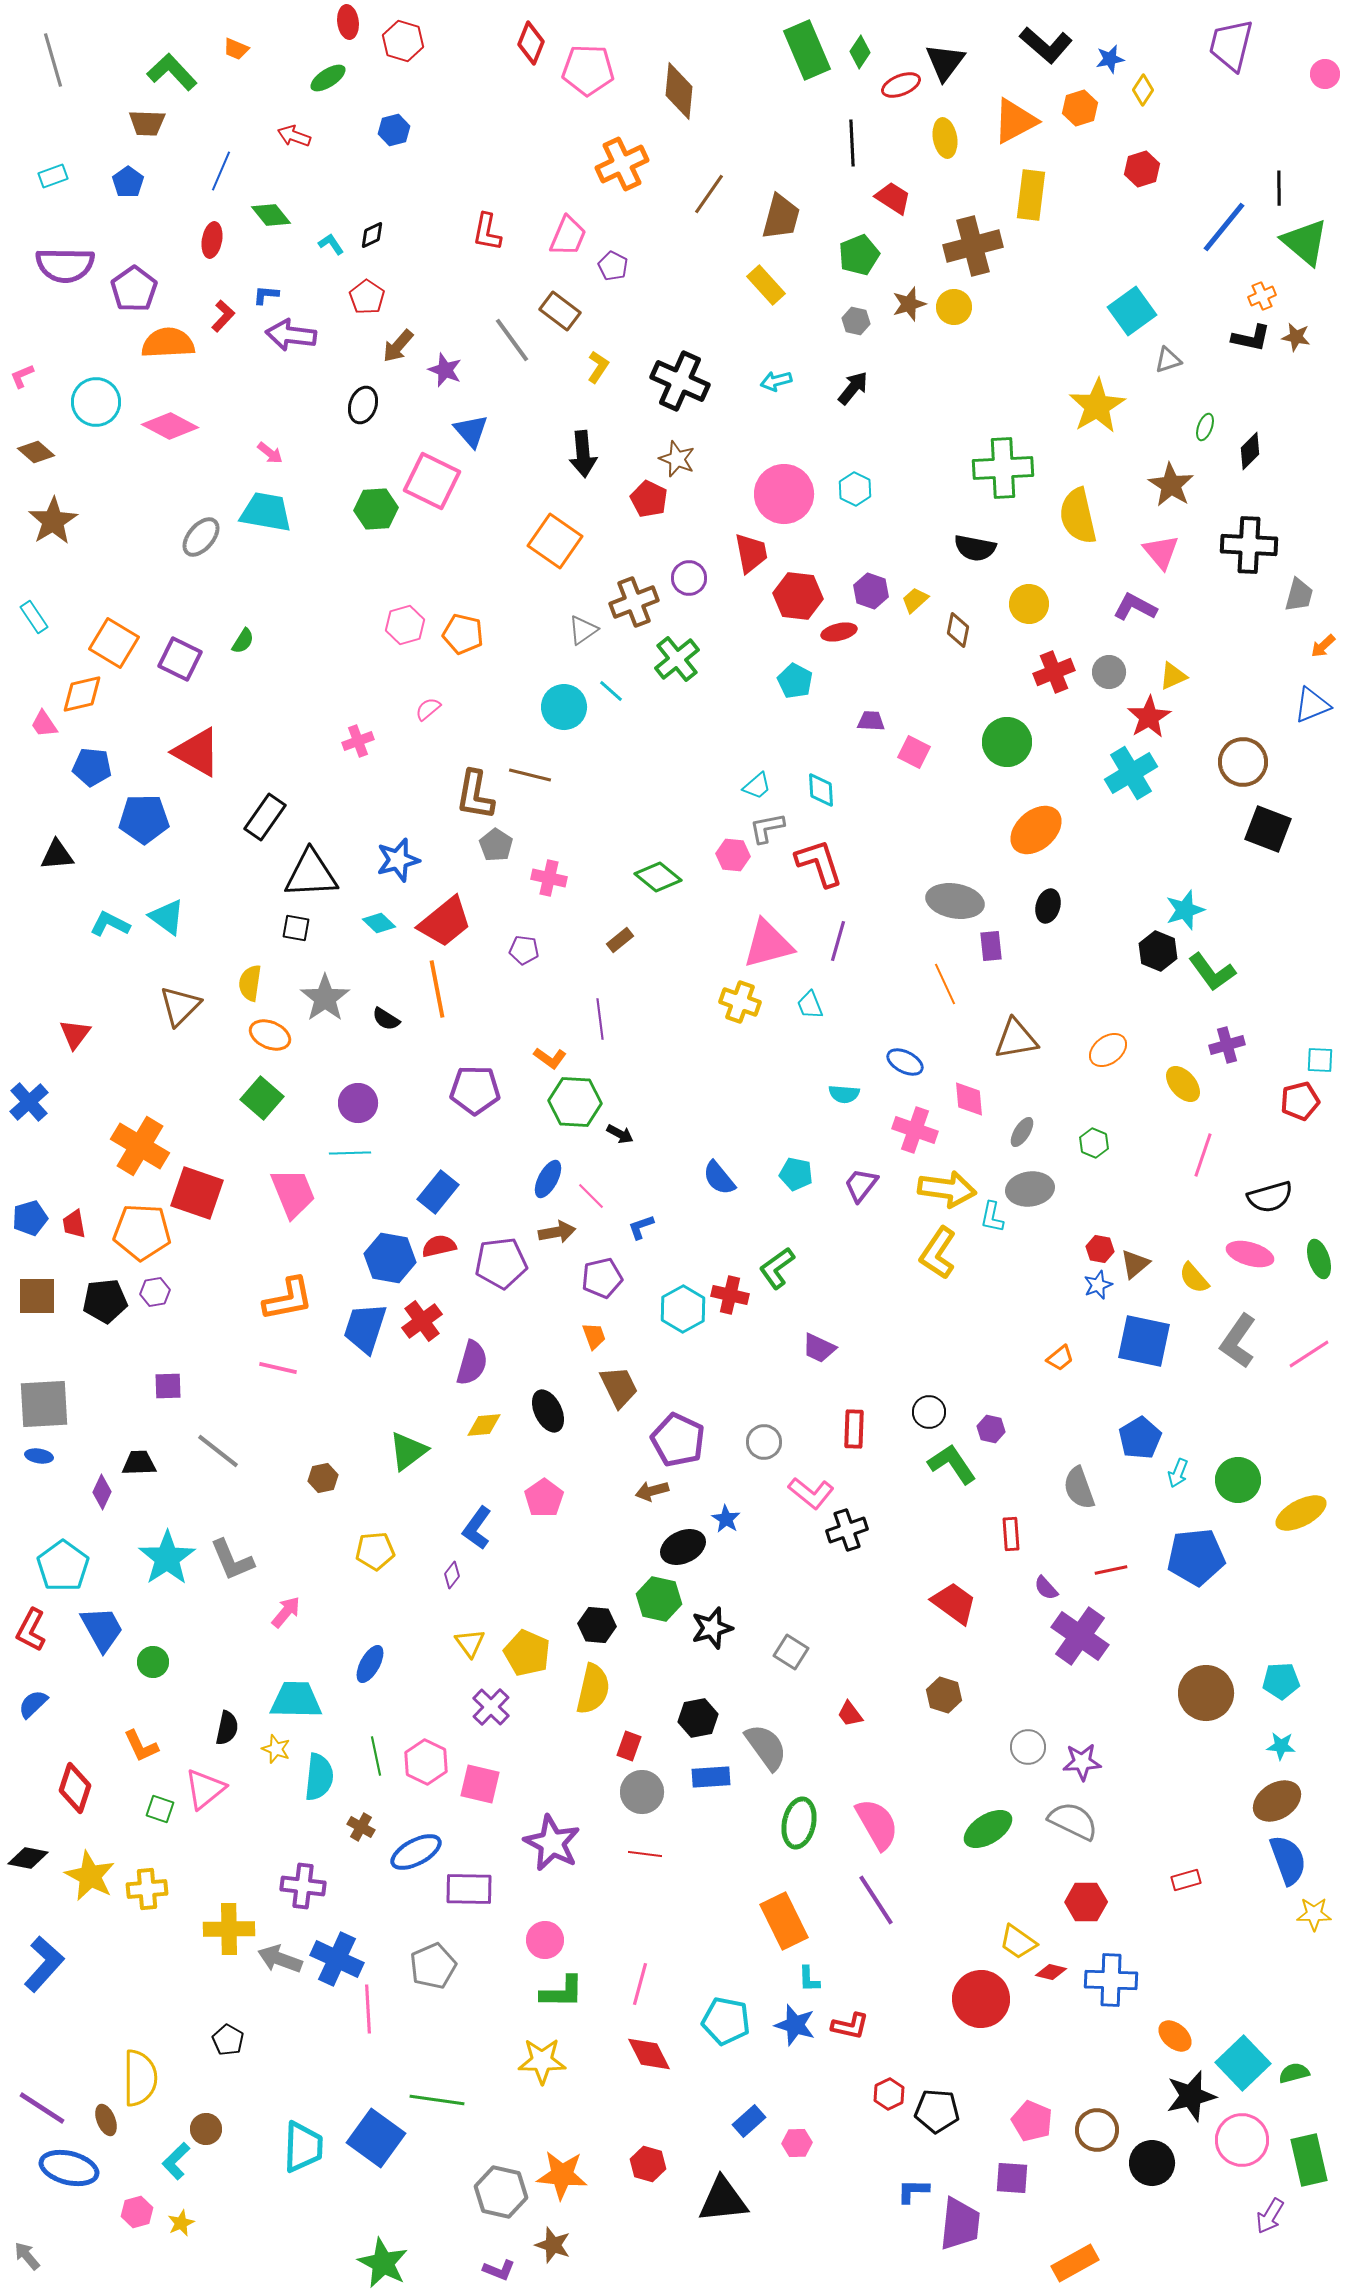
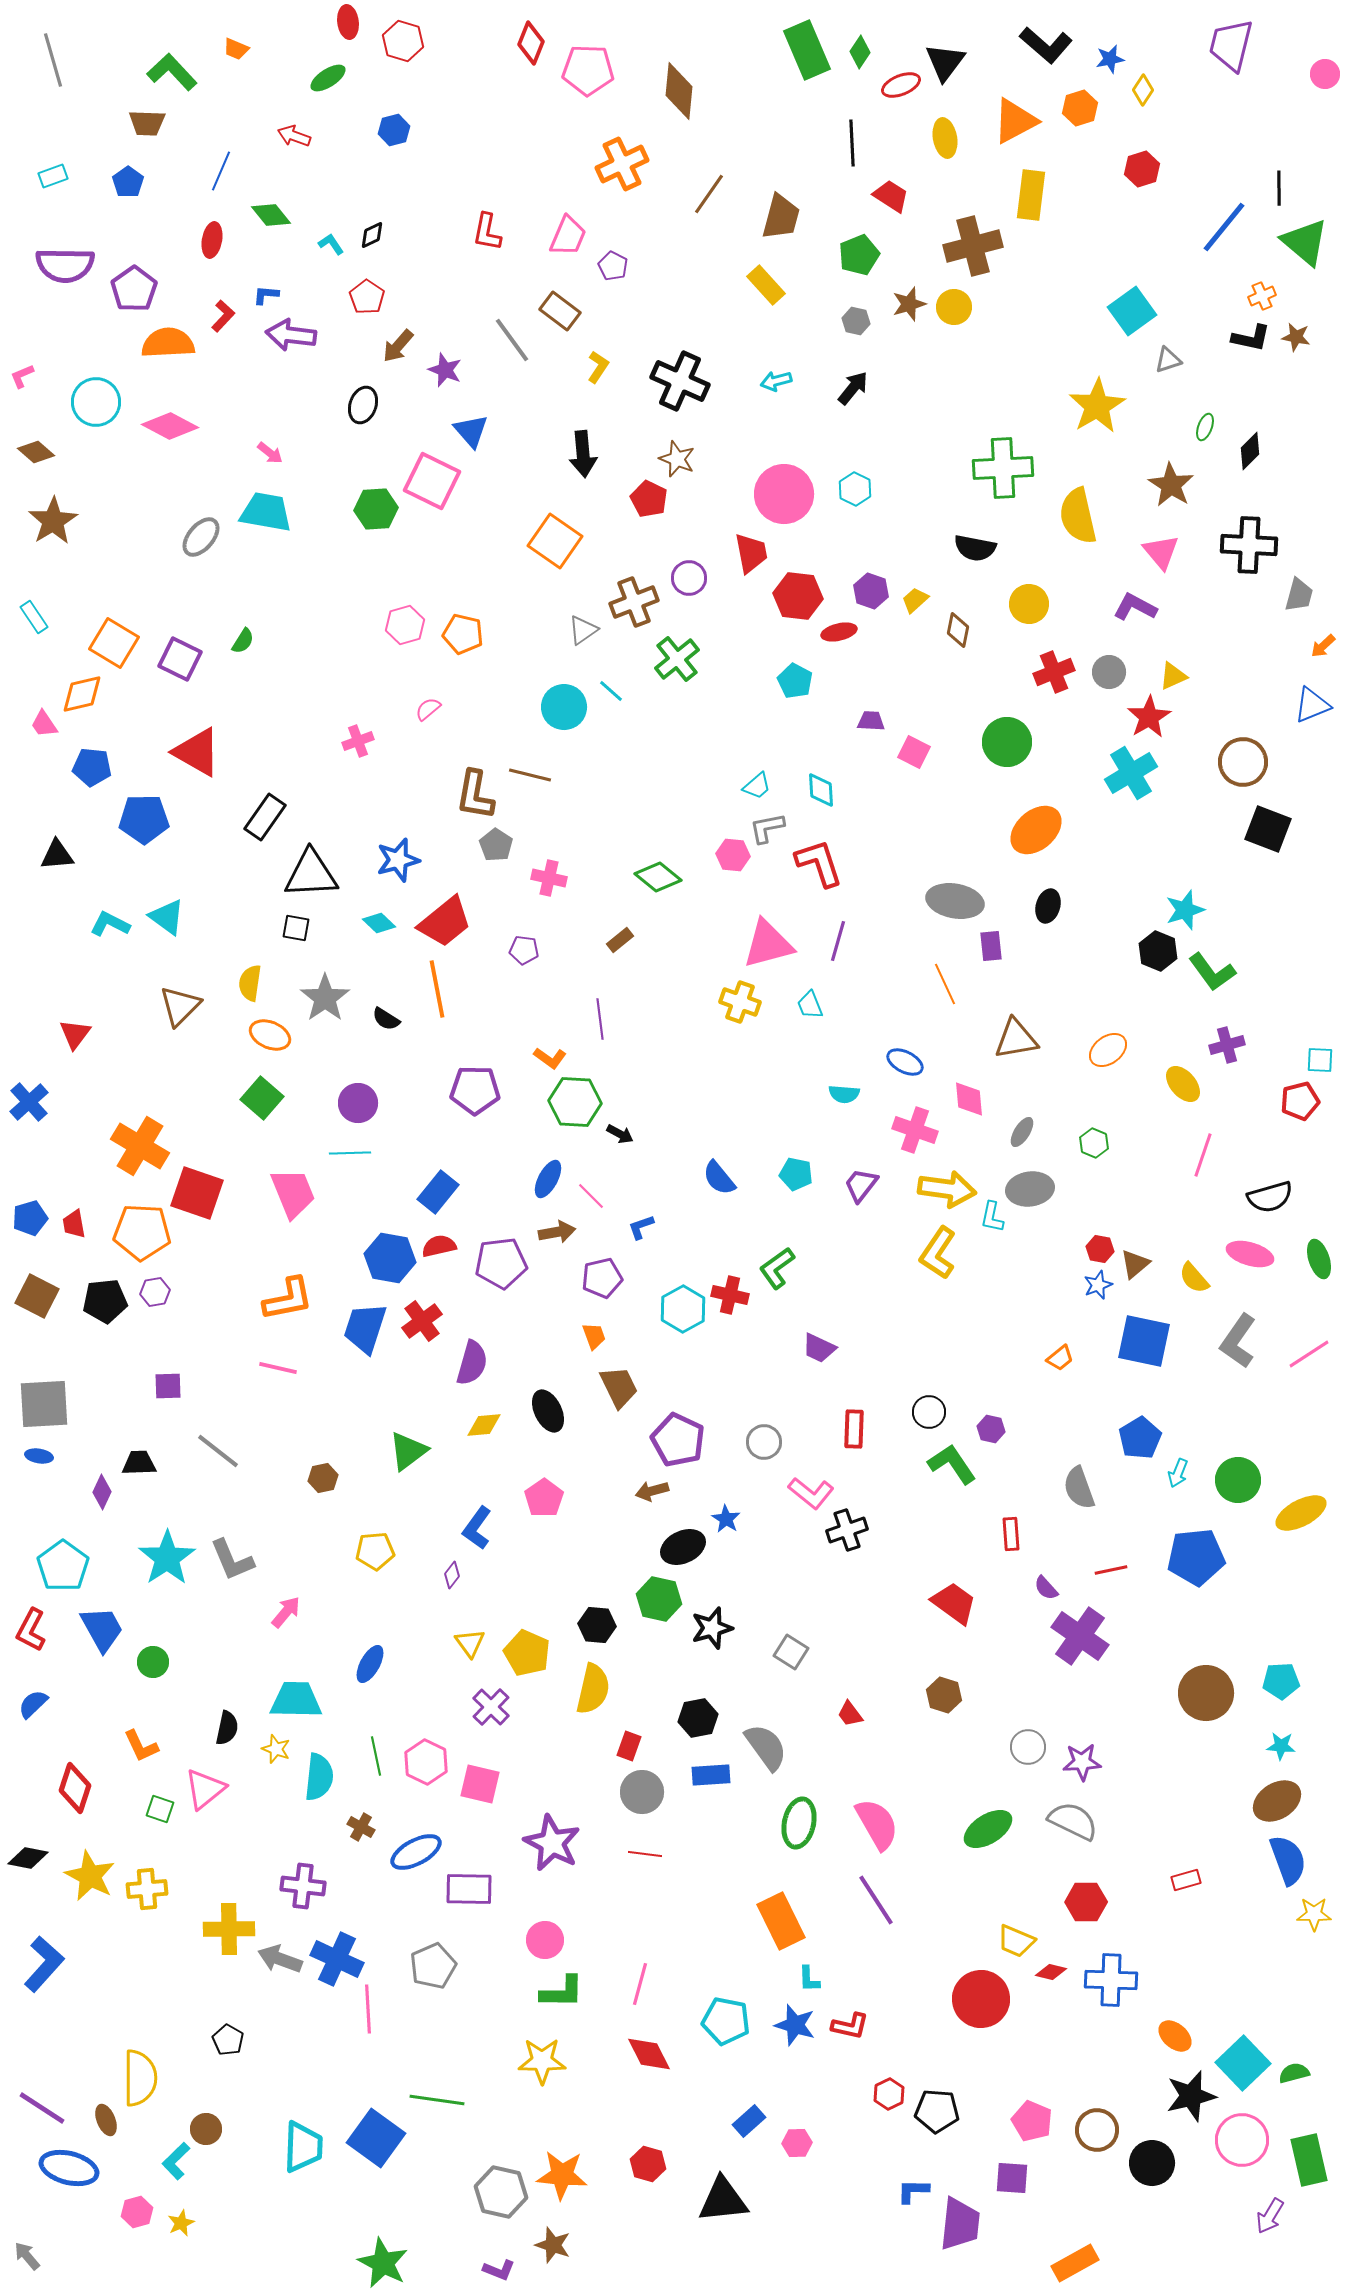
red trapezoid at (893, 198): moved 2 px left, 2 px up
brown square at (37, 1296): rotated 27 degrees clockwise
blue rectangle at (711, 1777): moved 2 px up
orange rectangle at (784, 1921): moved 3 px left
yellow trapezoid at (1018, 1942): moved 2 px left, 1 px up; rotated 12 degrees counterclockwise
